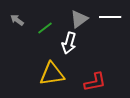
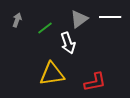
gray arrow: rotated 72 degrees clockwise
white arrow: moved 1 px left; rotated 35 degrees counterclockwise
